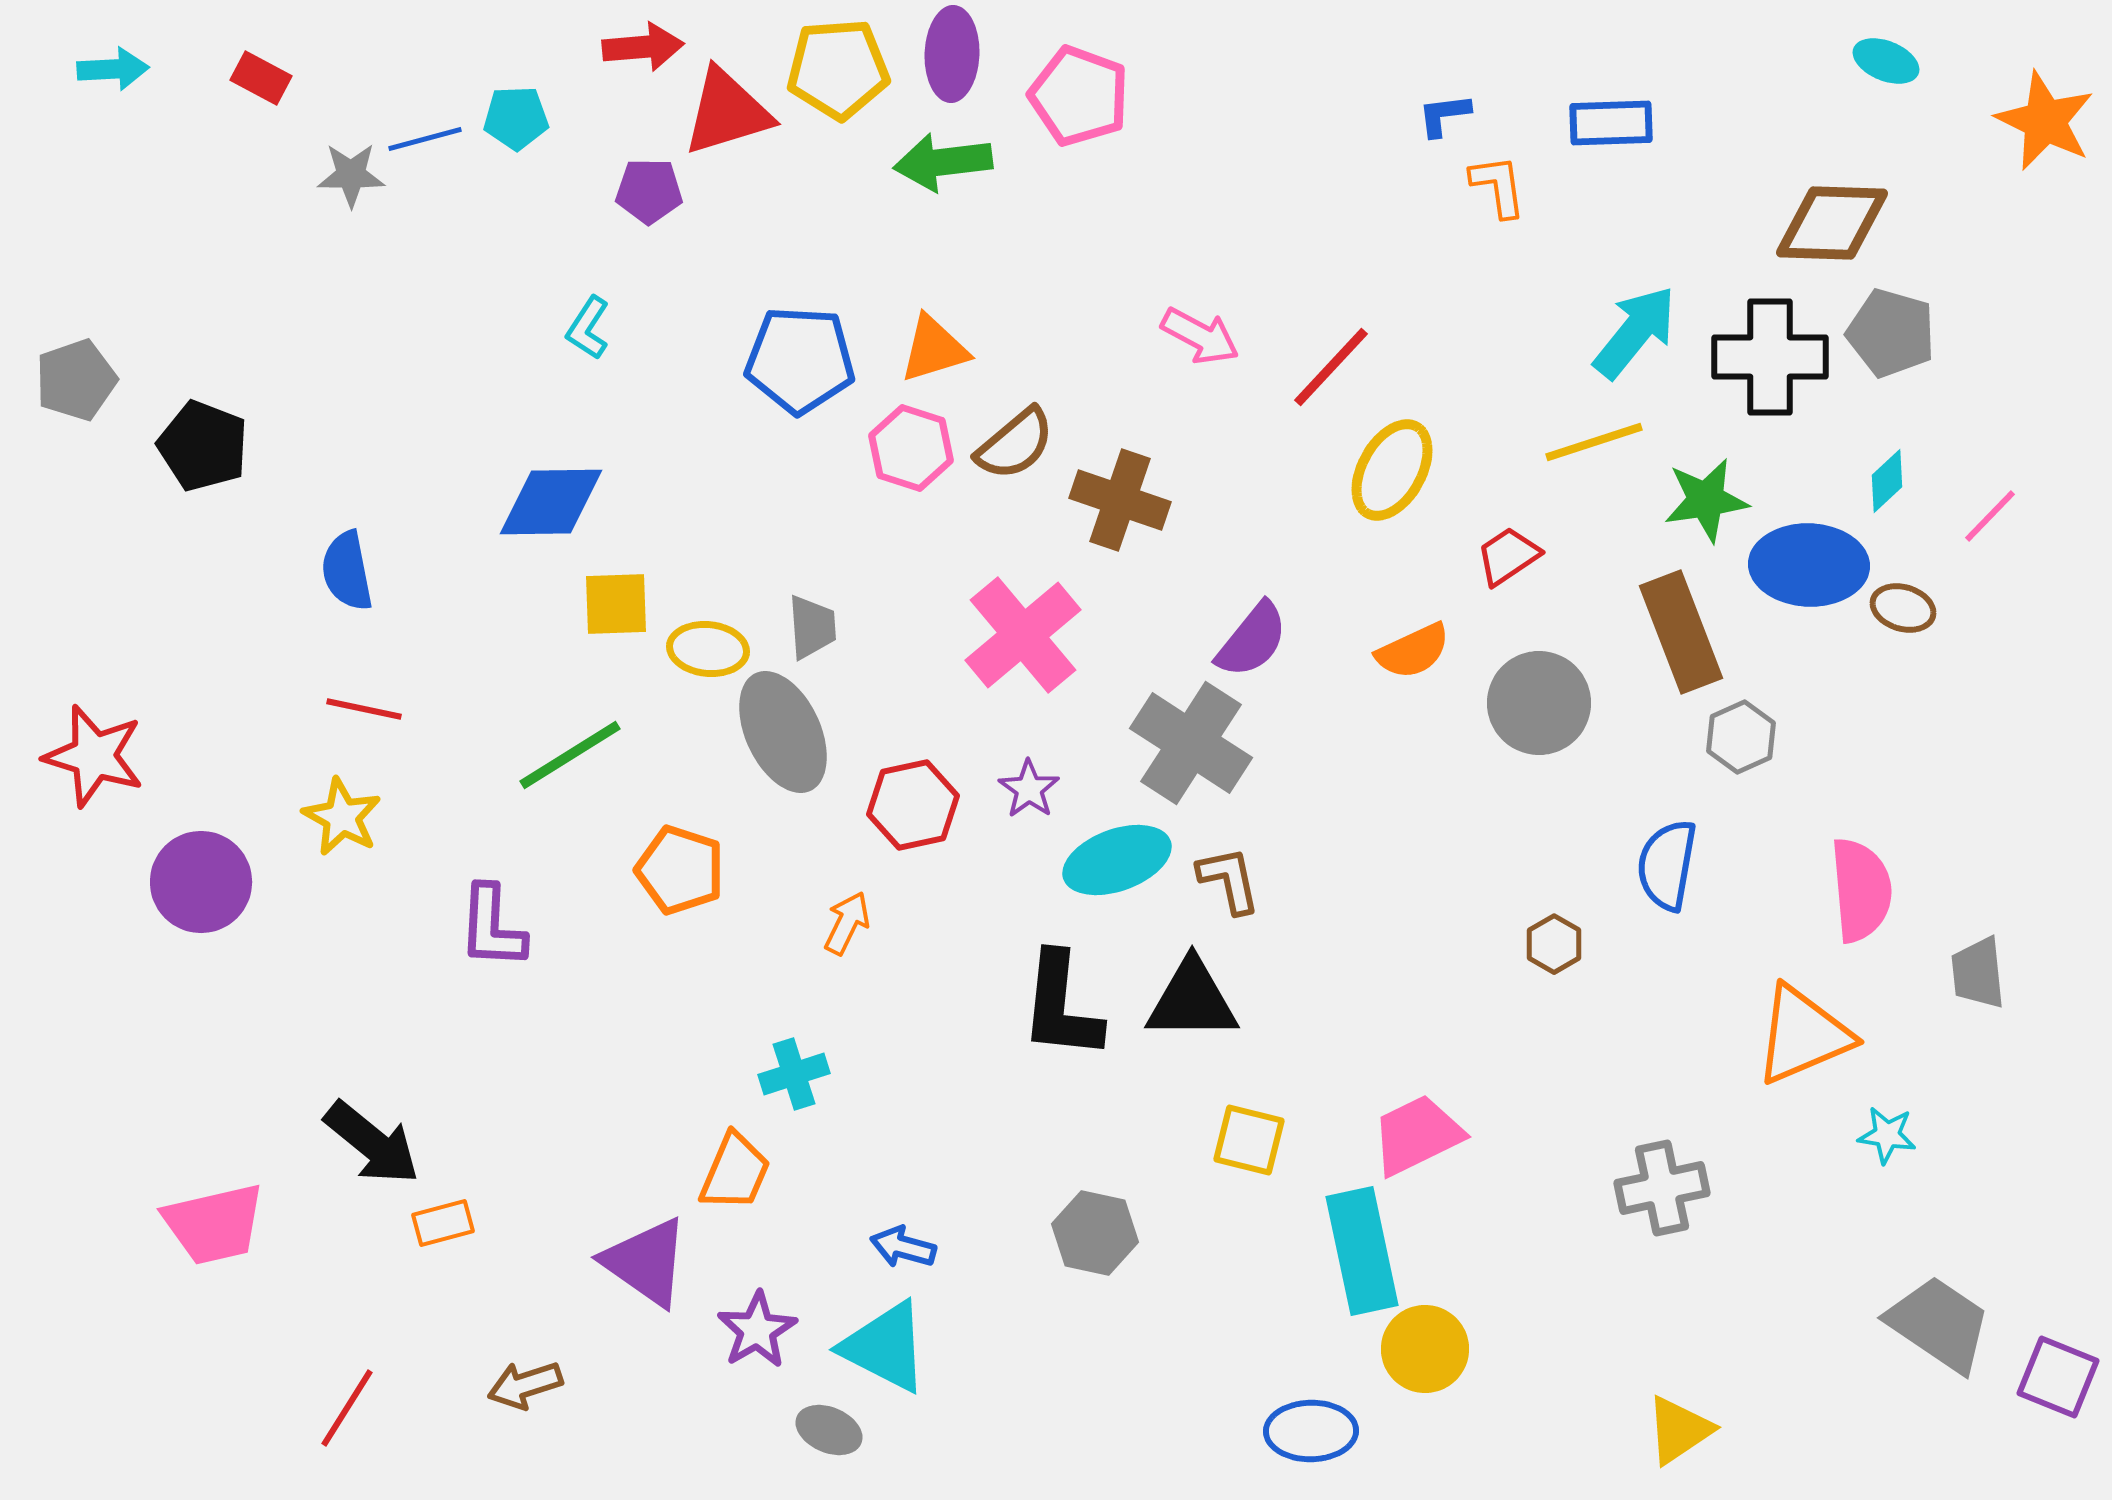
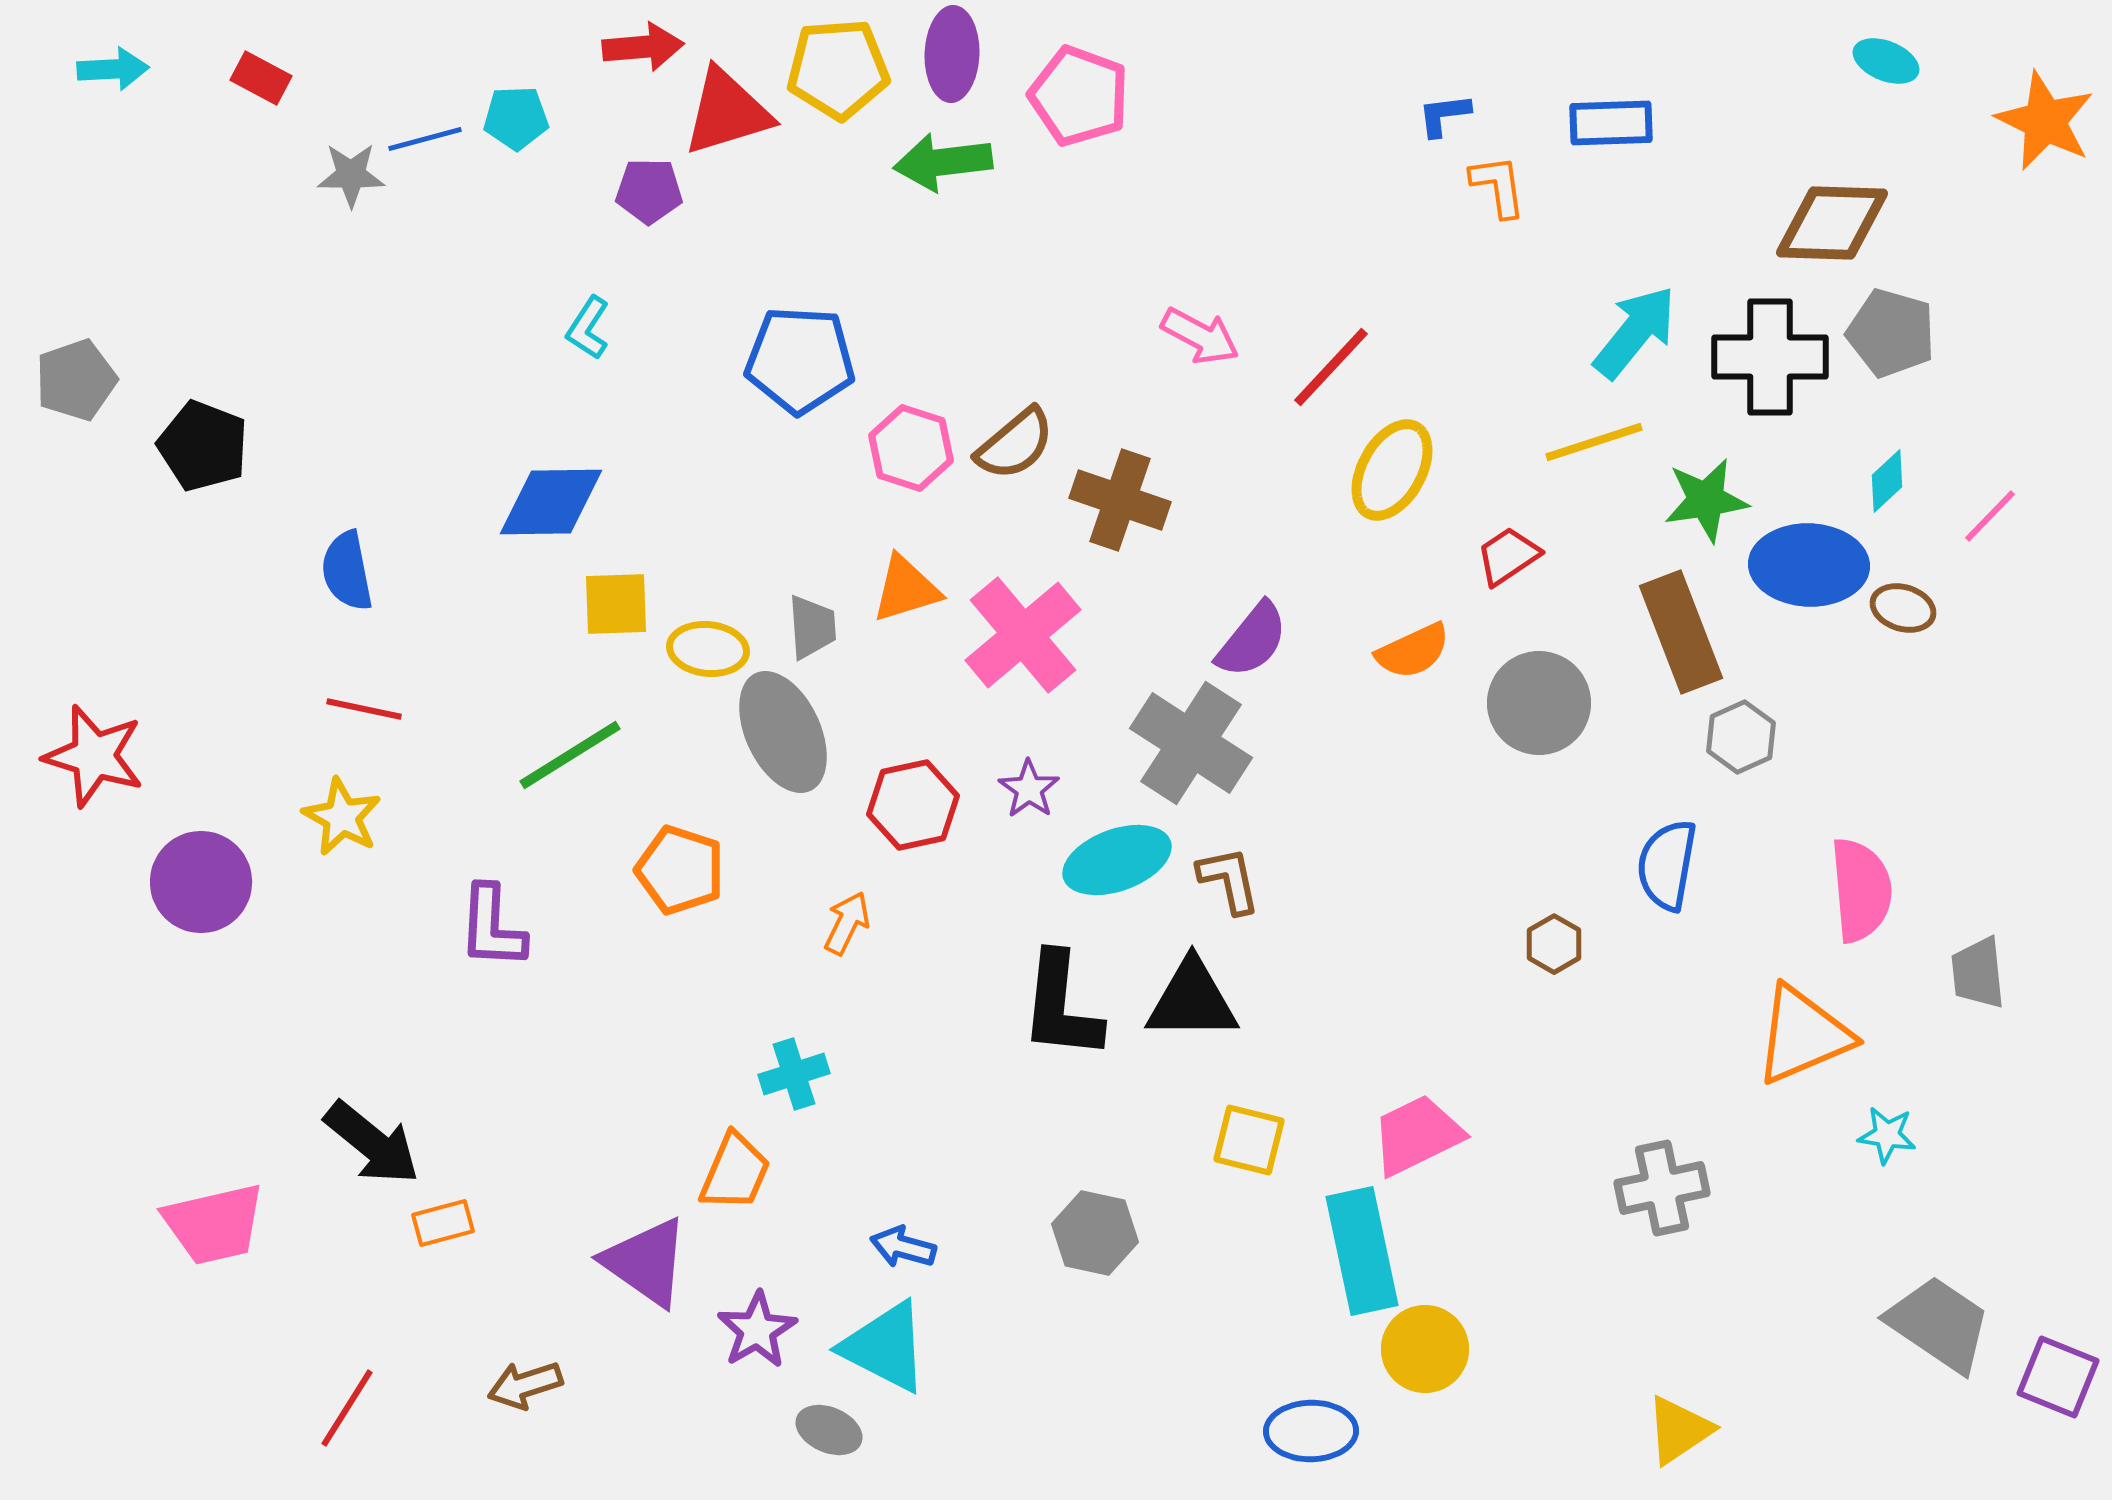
orange triangle at (934, 349): moved 28 px left, 240 px down
